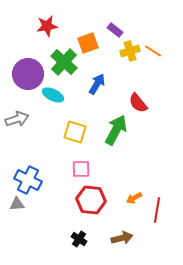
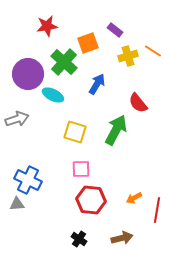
yellow cross: moved 2 px left, 5 px down
